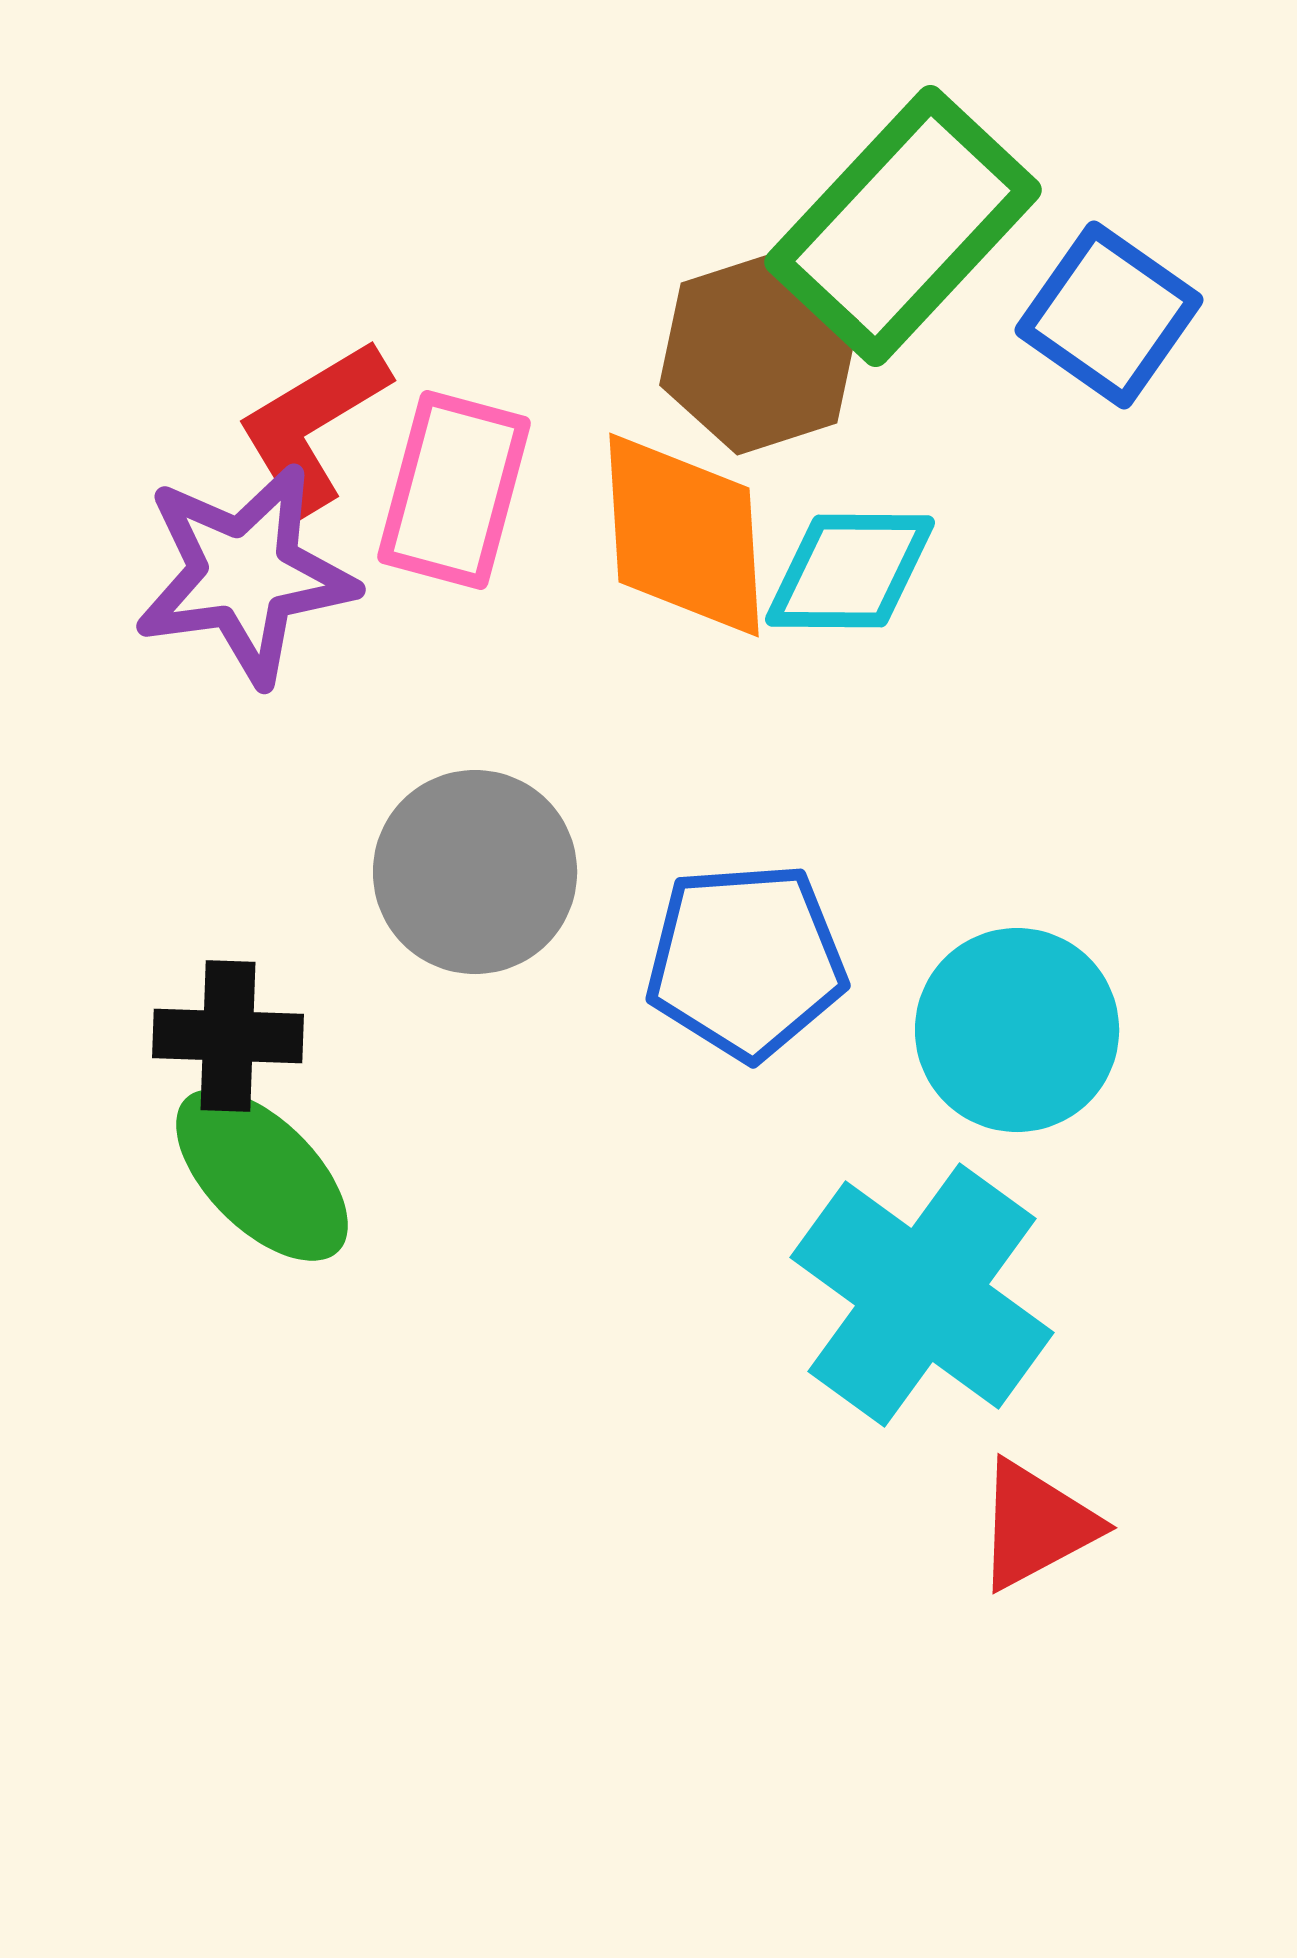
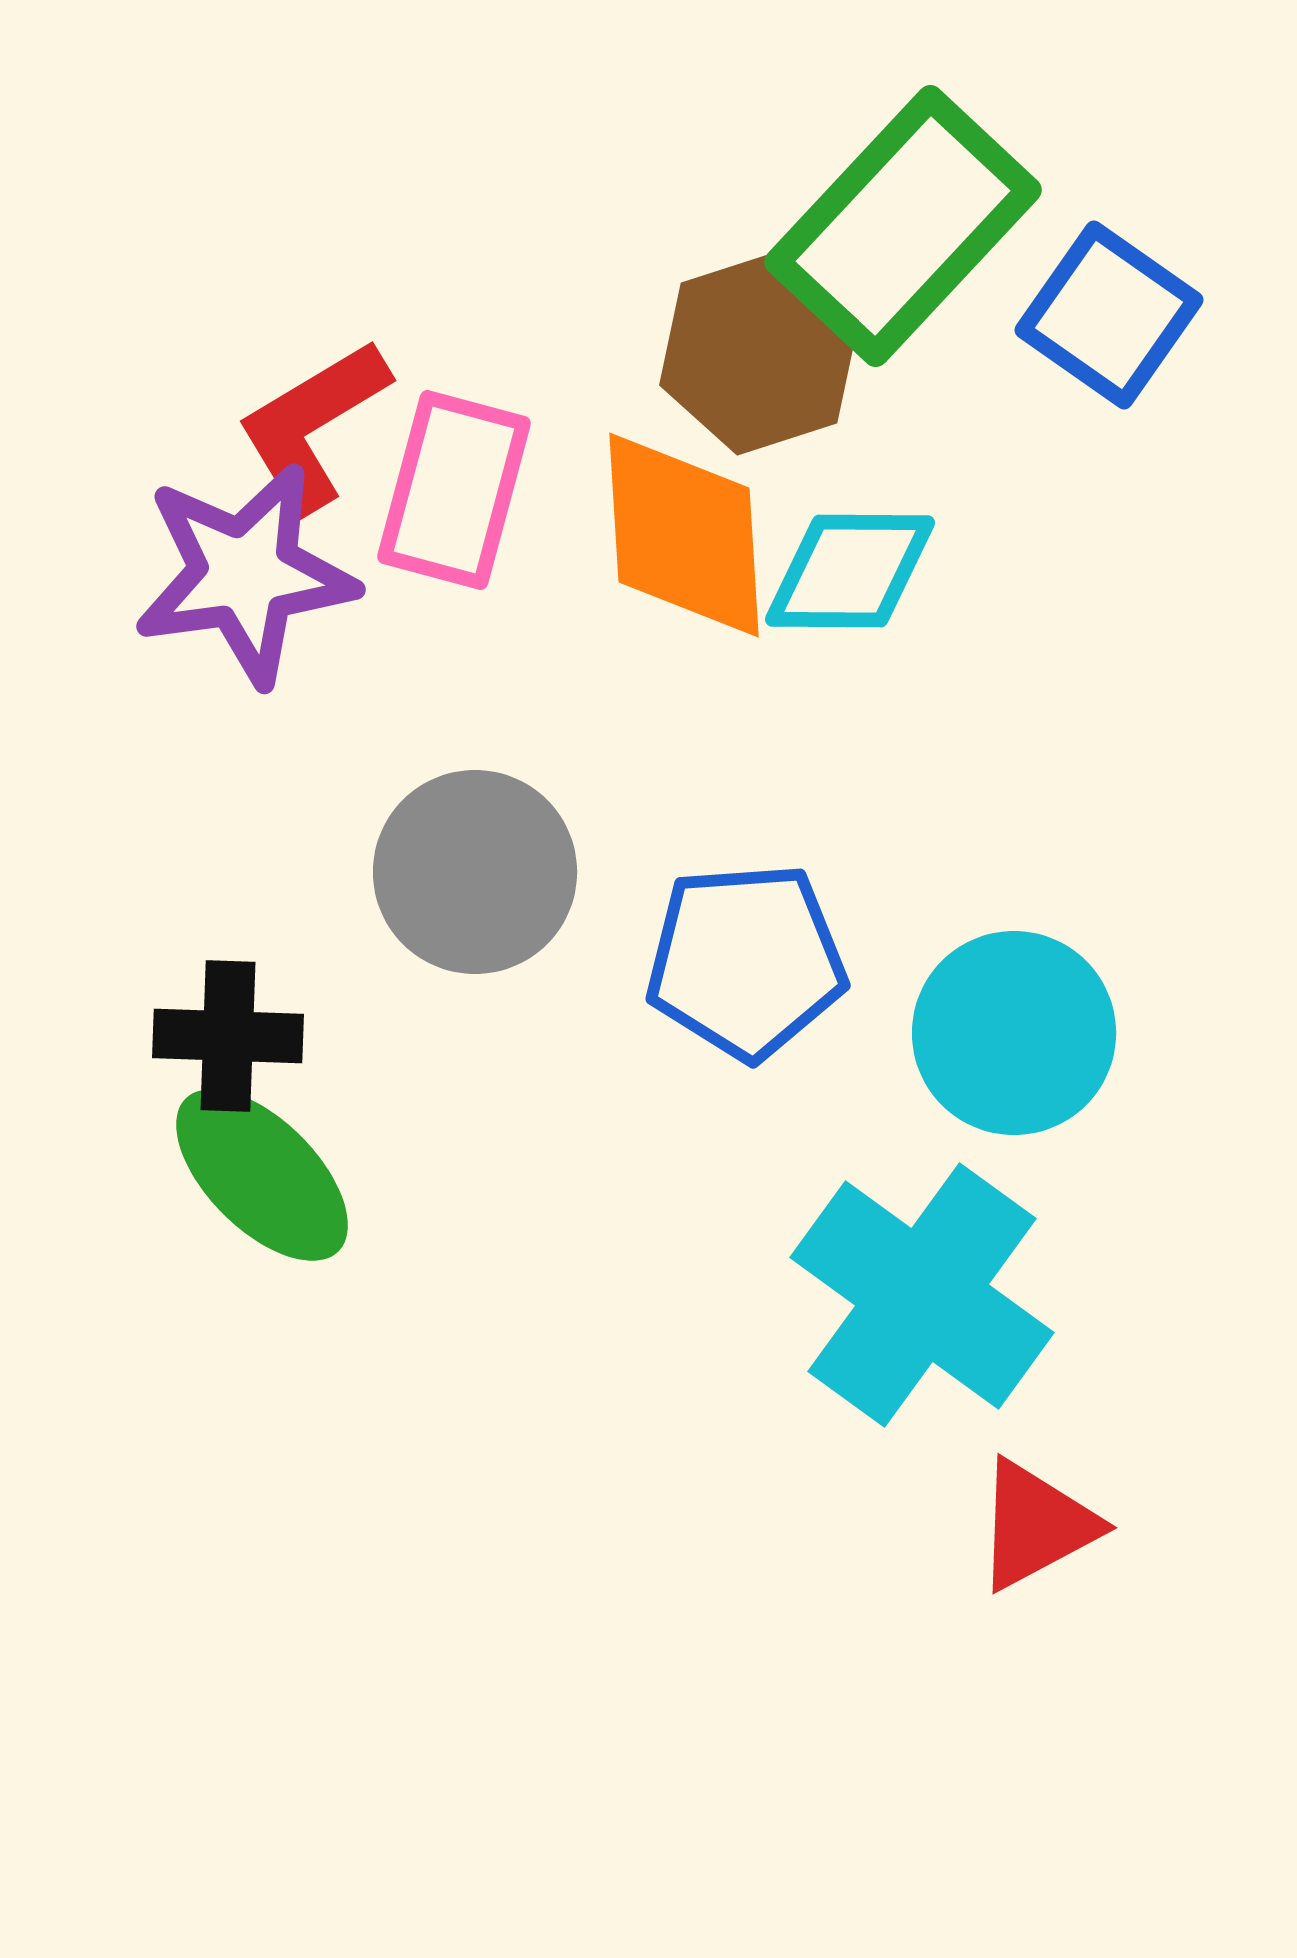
cyan circle: moved 3 px left, 3 px down
